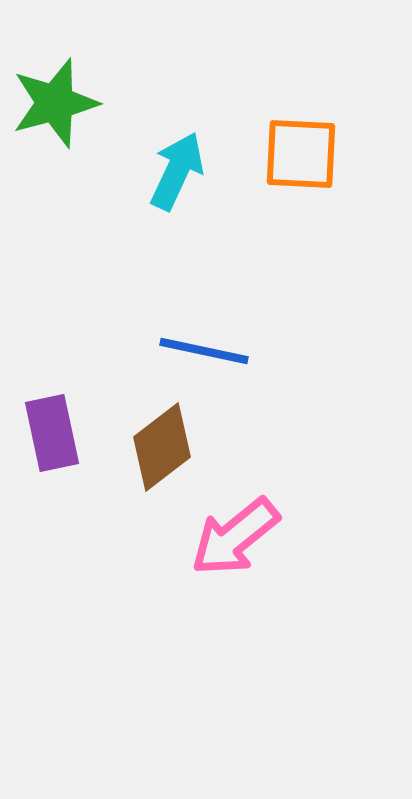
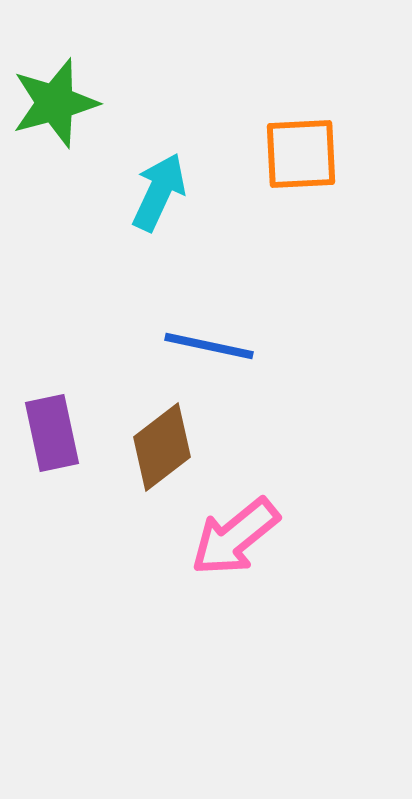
orange square: rotated 6 degrees counterclockwise
cyan arrow: moved 18 px left, 21 px down
blue line: moved 5 px right, 5 px up
